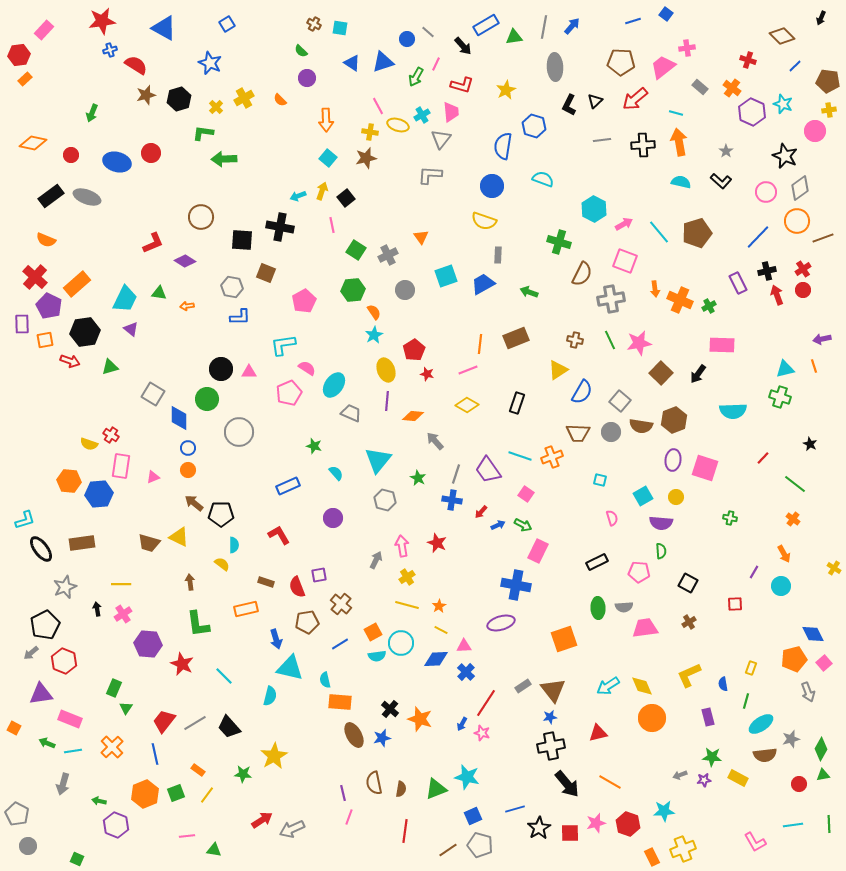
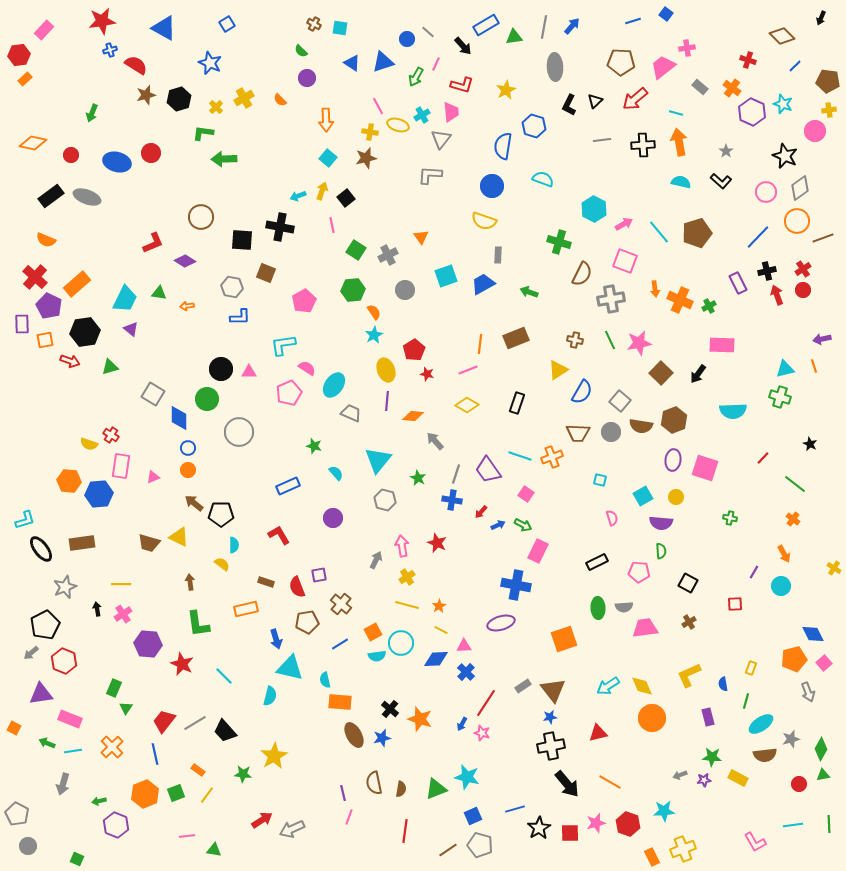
black trapezoid at (229, 727): moved 4 px left, 4 px down
green arrow at (99, 801): rotated 24 degrees counterclockwise
